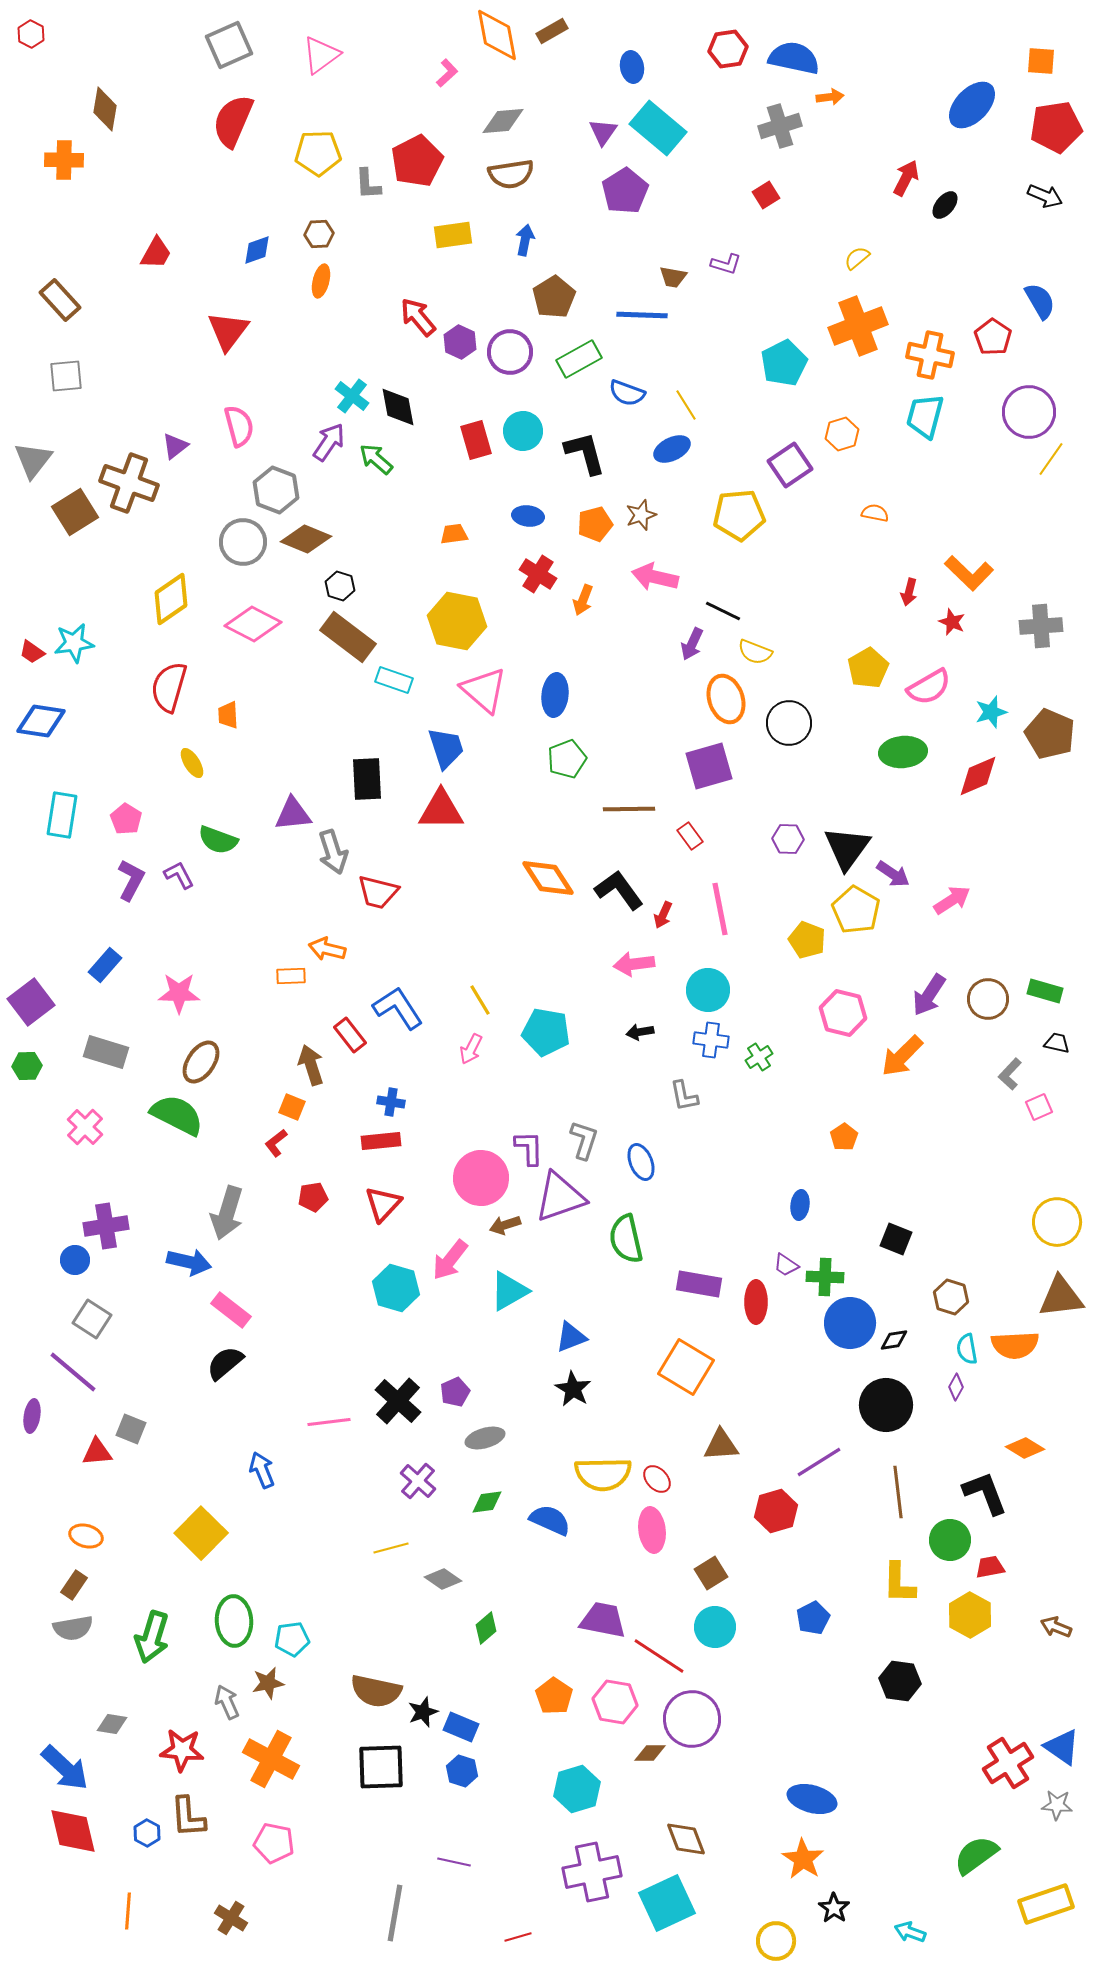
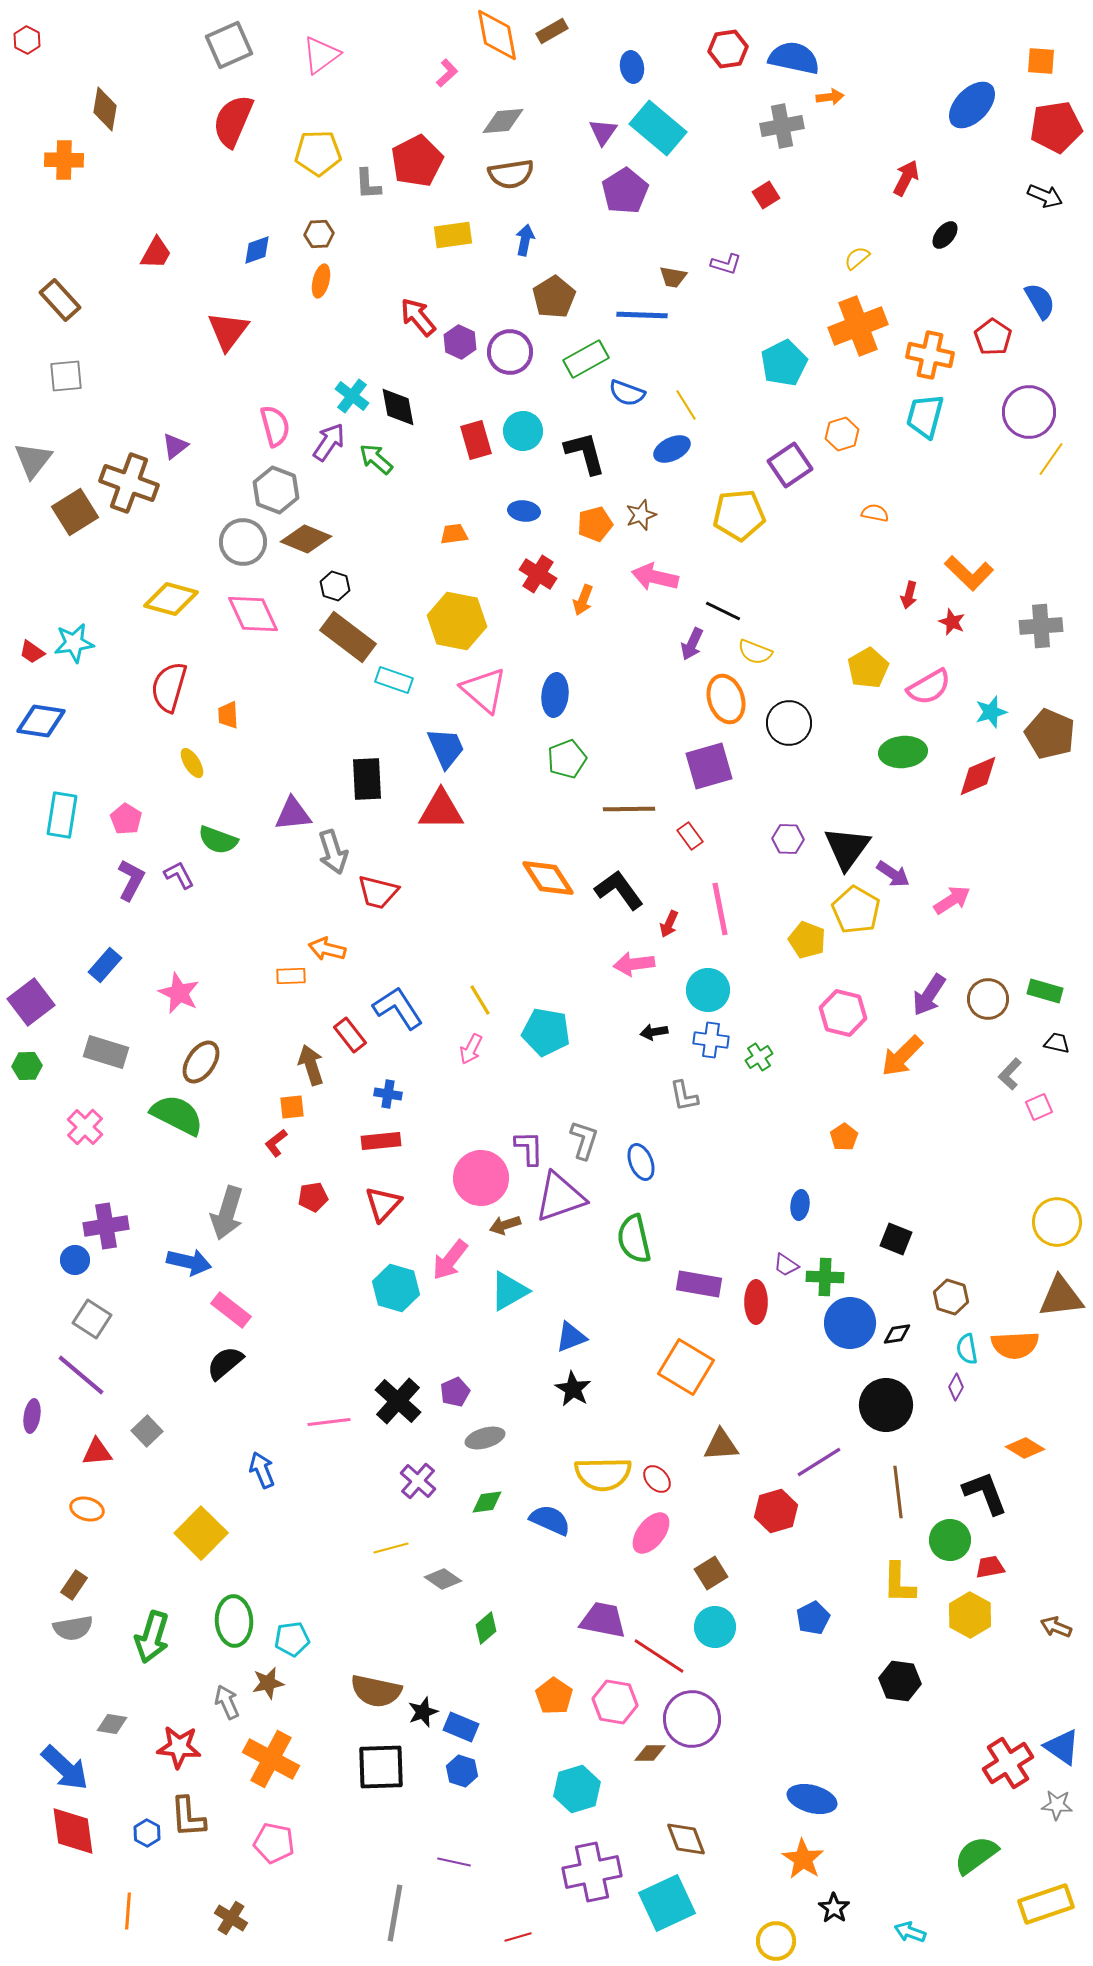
red hexagon at (31, 34): moved 4 px left, 6 px down
gray cross at (780, 126): moved 2 px right; rotated 6 degrees clockwise
black ellipse at (945, 205): moved 30 px down
green rectangle at (579, 359): moved 7 px right
pink semicircle at (239, 426): moved 36 px right
blue ellipse at (528, 516): moved 4 px left, 5 px up
black hexagon at (340, 586): moved 5 px left
red arrow at (909, 592): moved 3 px down
yellow diamond at (171, 599): rotated 50 degrees clockwise
pink diamond at (253, 624): moved 10 px up; rotated 38 degrees clockwise
blue trapezoid at (446, 748): rotated 6 degrees counterclockwise
red arrow at (663, 915): moved 6 px right, 9 px down
pink star at (179, 993): rotated 24 degrees clockwise
black arrow at (640, 1032): moved 14 px right
blue cross at (391, 1102): moved 3 px left, 8 px up
orange square at (292, 1107): rotated 28 degrees counterclockwise
green semicircle at (626, 1239): moved 8 px right
black diamond at (894, 1340): moved 3 px right, 6 px up
purple line at (73, 1372): moved 8 px right, 3 px down
gray square at (131, 1429): moved 16 px right, 2 px down; rotated 24 degrees clockwise
pink ellipse at (652, 1530): moved 1 px left, 3 px down; rotated 45 degrees clockwise
orange ellipse at (86, 1536): moved 1 px right, 27 px up
red star at (182, 1750): moved 3 px left, 3 px up
red diamond at (73, 1831): rotated 6 degrees clockwise
